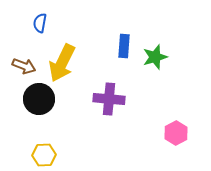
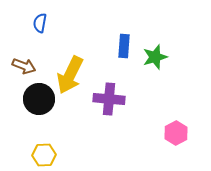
yellow arrow: moved 8 px right, 12 px down
